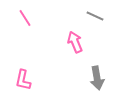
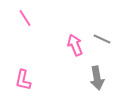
gray line: moved 7 px right, 23 px down
pink arrow: moved 3 px down
